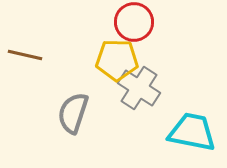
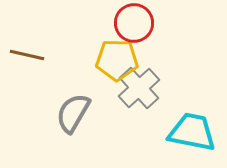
red circle: moved 1 px down
brown line: moved 2 px right
gray cross: rotated 15 degrees clockwise
gray semicircle: rotated 12 degrees clockwise
